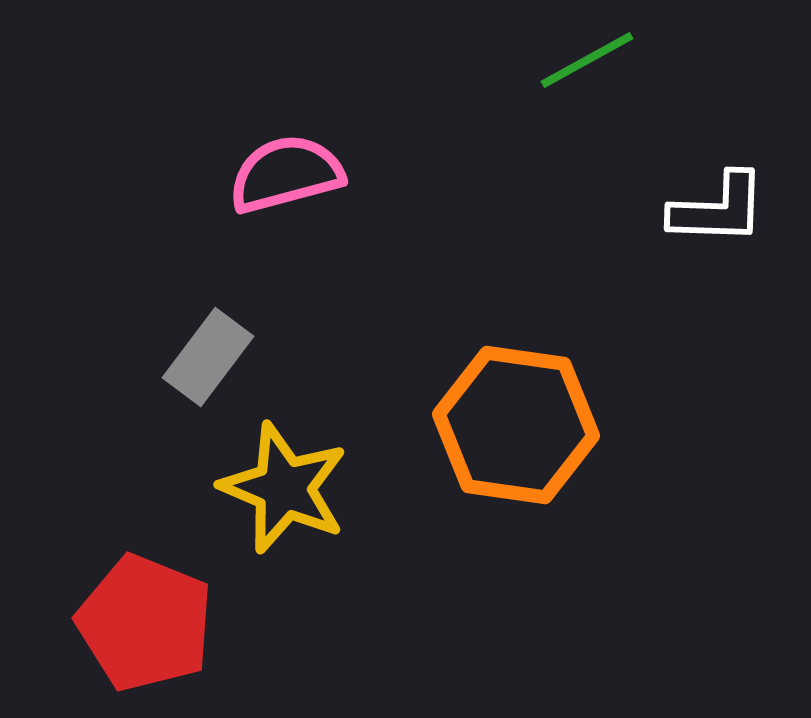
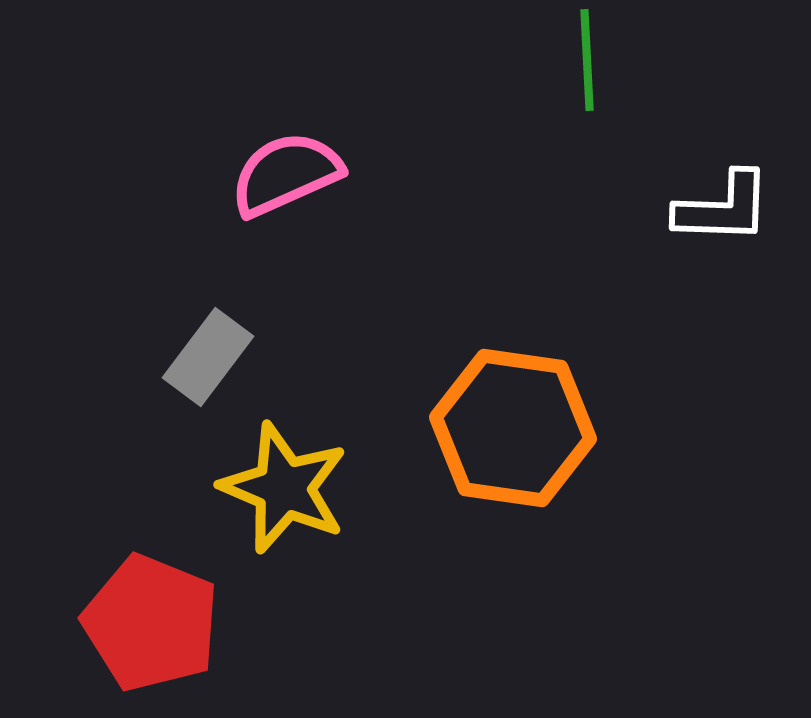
green line: rotated 64 degrees counterclockwise
pink semicircle: rotated 9 degrees counterclockwise
white L-shape: moved 5 px right, 1 px up
orange hexagon: moved 3 px left, 3 px down
red pentagon: moved 6 px right
